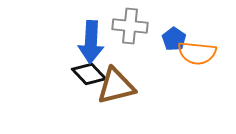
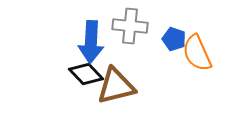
blue pentagon: rotated 15 degrees counterclockwise
orange semicircle: rotated 60 degrees clockwise
black diamond: moved 3 px left
